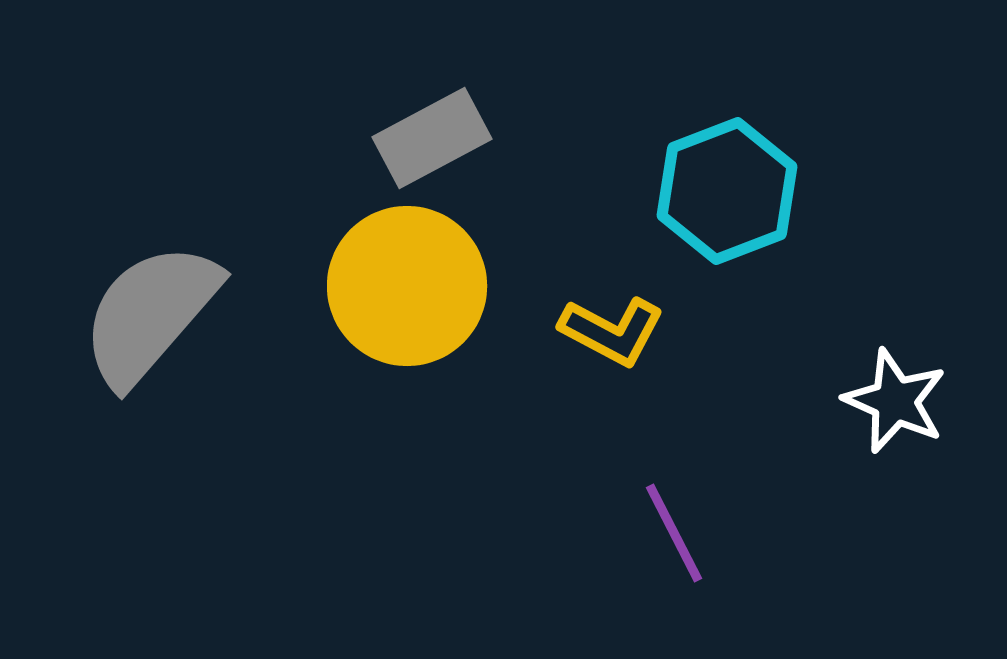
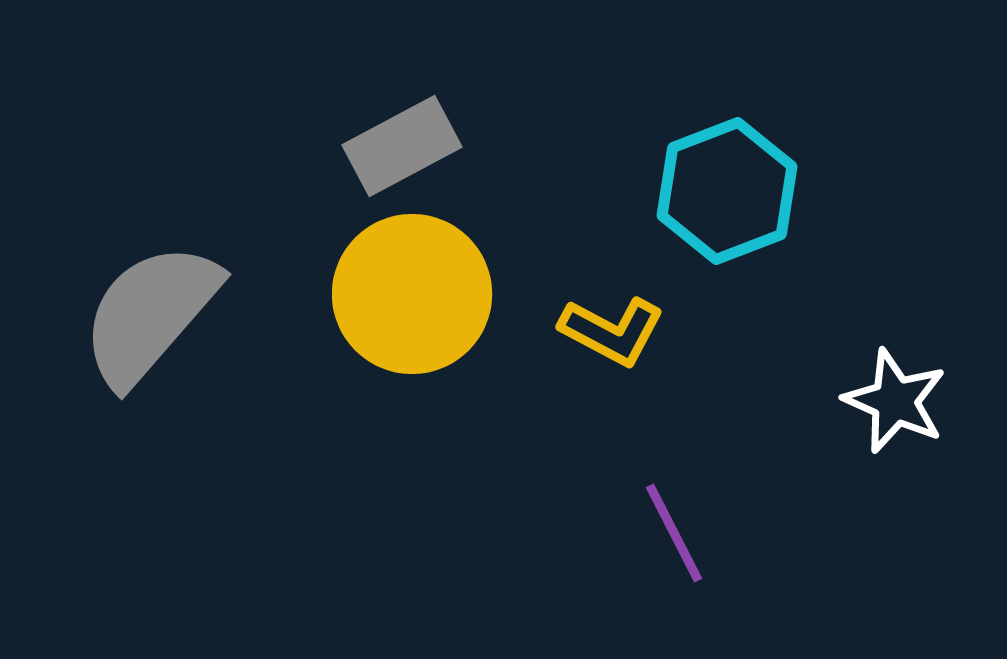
gray rectangle: moved 30 px left, 8 px down
yellow circle: moved 5 px right, 8 px down
